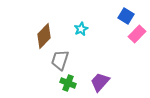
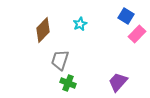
cyan star: moved 1 px left, 5 px up
brown diamond: moved 1 px left, 6 px up
purple trapezoid: moved 18 px right
